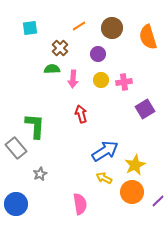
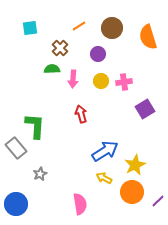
yellow circle: moved 1 px down
